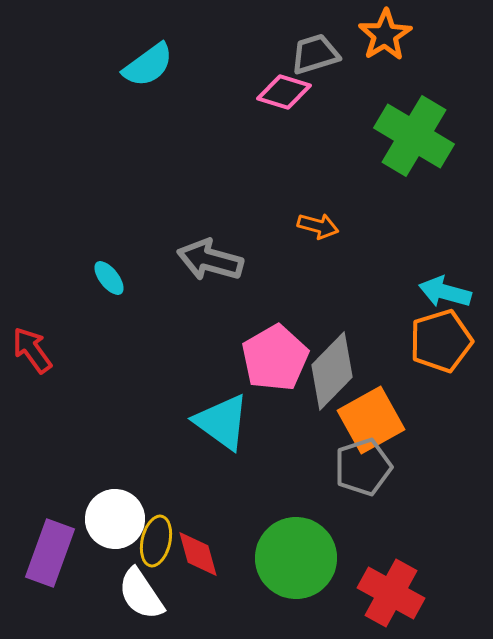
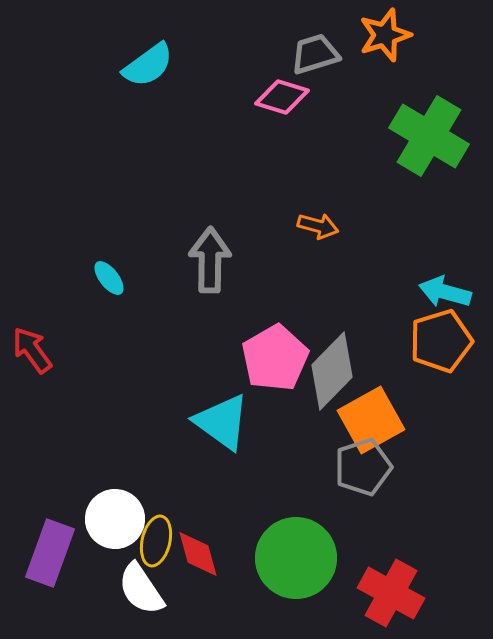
orange star: rotated 14 degrees clockwise
pink diamond: moved 2 px left, 5 px down
green cross: moved 15 px right
gray arrow: rotated 76 degrees clockwise
white semicircle: moved 5 px up
